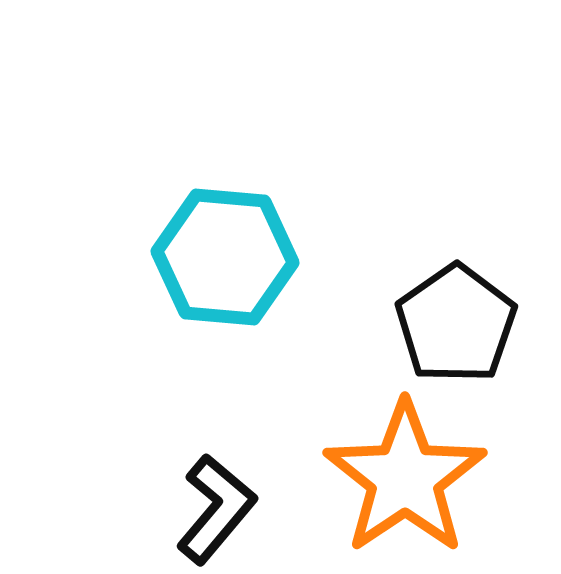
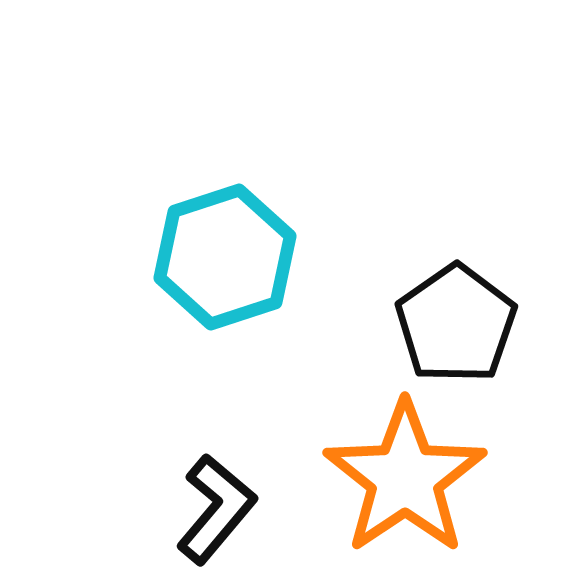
cyan hexagon: rotated 23 degrees counterclockwise
